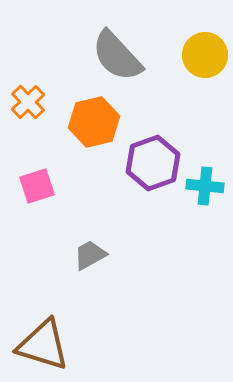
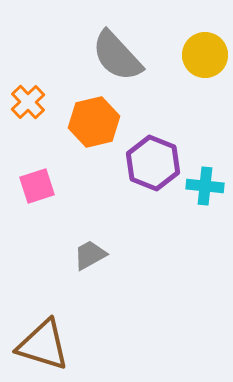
purple hexagon: rotated 18 degrees counterclockwise
